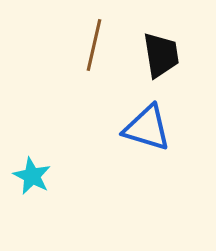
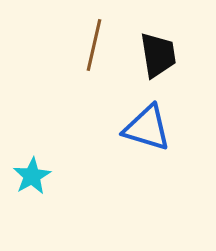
black trapezoid: moved 3 px left
cyan star: rotated 15 degrees clockwise
